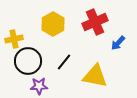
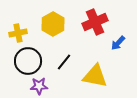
yellow cross: moved 4 px right, 6 px up
